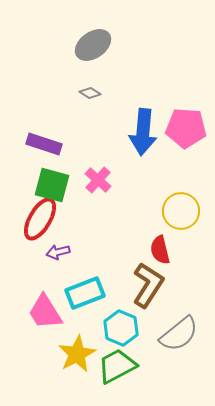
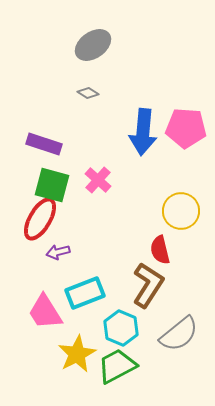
gray diamond: moved 2 px left
